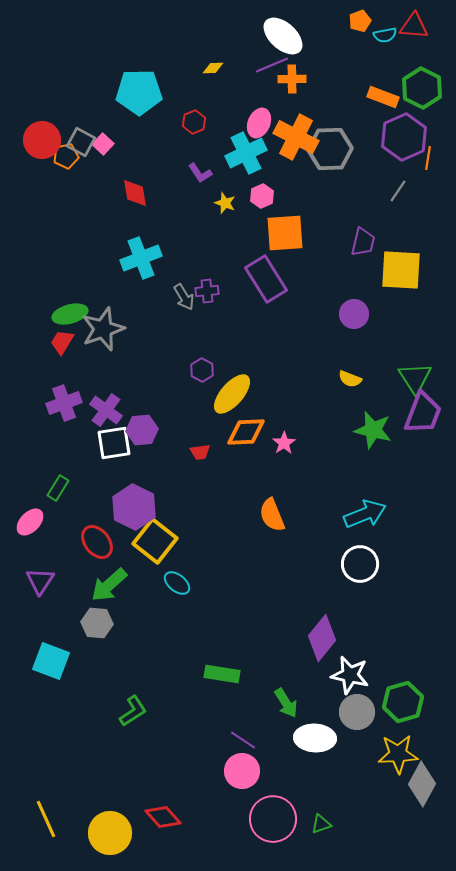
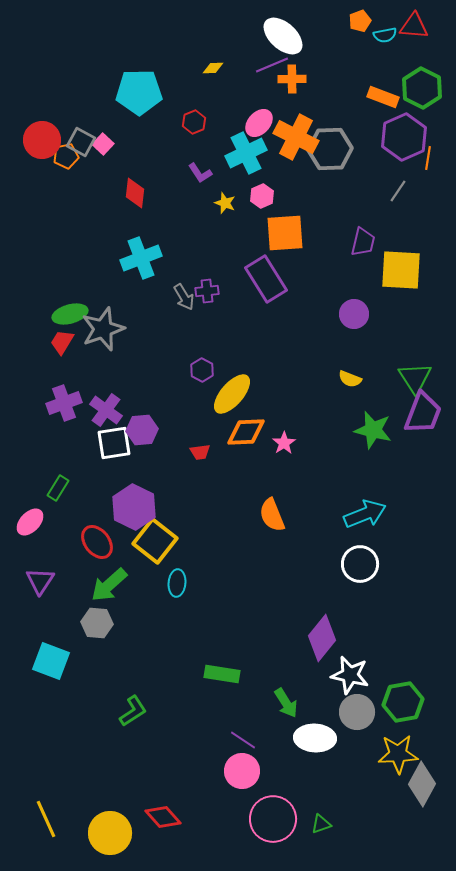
pink ellipse at (259, 123): rotated 20 degrees clockwise
red diamond at (135, 193): rotated 16 degrees clockwise
cyan ellipse at (177, 583): rotated 56 degrees clockwise
green hexagon at (403, 702): rotated 6 degrees clockwise
